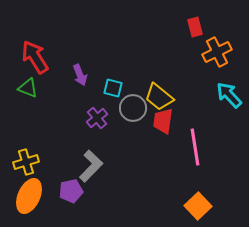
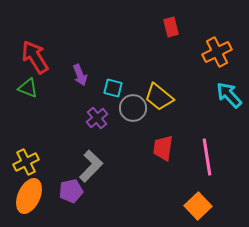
red rectangle: moved 24 px left
red trapezoid: moved 27 px down
pink line: moved 12 px right, 10 px down
yellow cross: rotated 10 degrees counterclockwise
